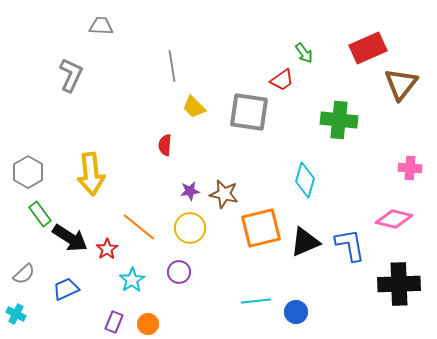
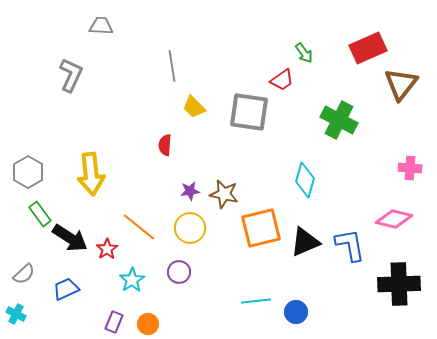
green cross: rotated 21 degrees clockwise
